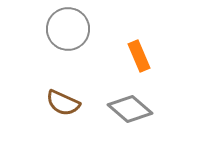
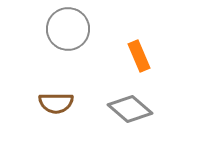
brown semicircle: moved 7 px left; rotated 24 degrees counterclockwise
